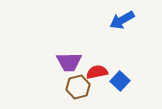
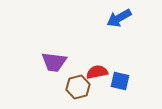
blue arrow: moved 3 px left, 2 px up
purple trapezoid: moved 15 px left; rotated 8 degrees clockwise
blue square: rotated 30 degrees counterclockwise
